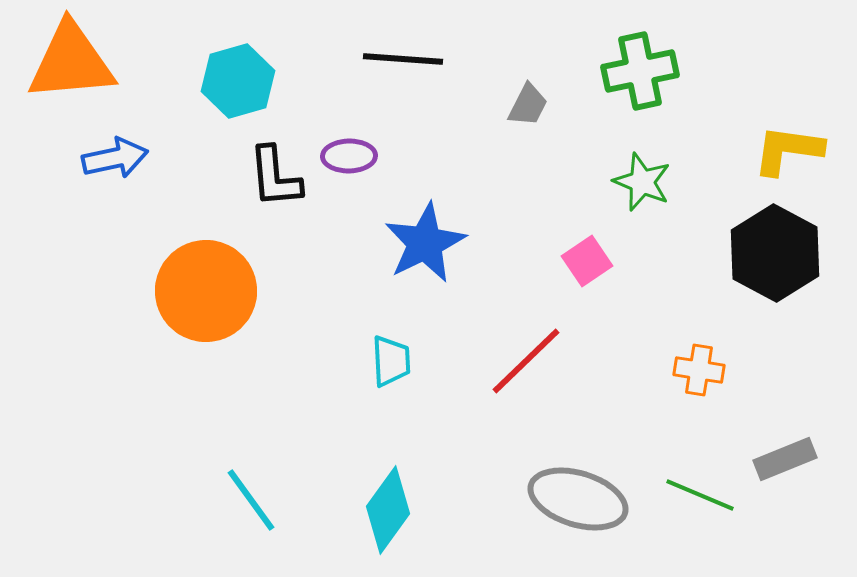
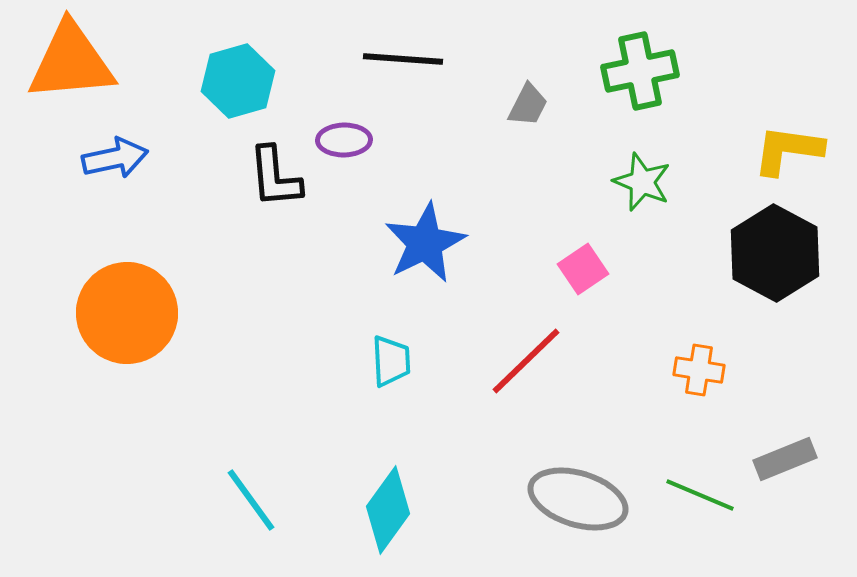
purple ellipse: moved 5 px left, 16 px up
pink square: moved 4 px left, 8 px down
orange circle: moved 79 px left, 22 px down
